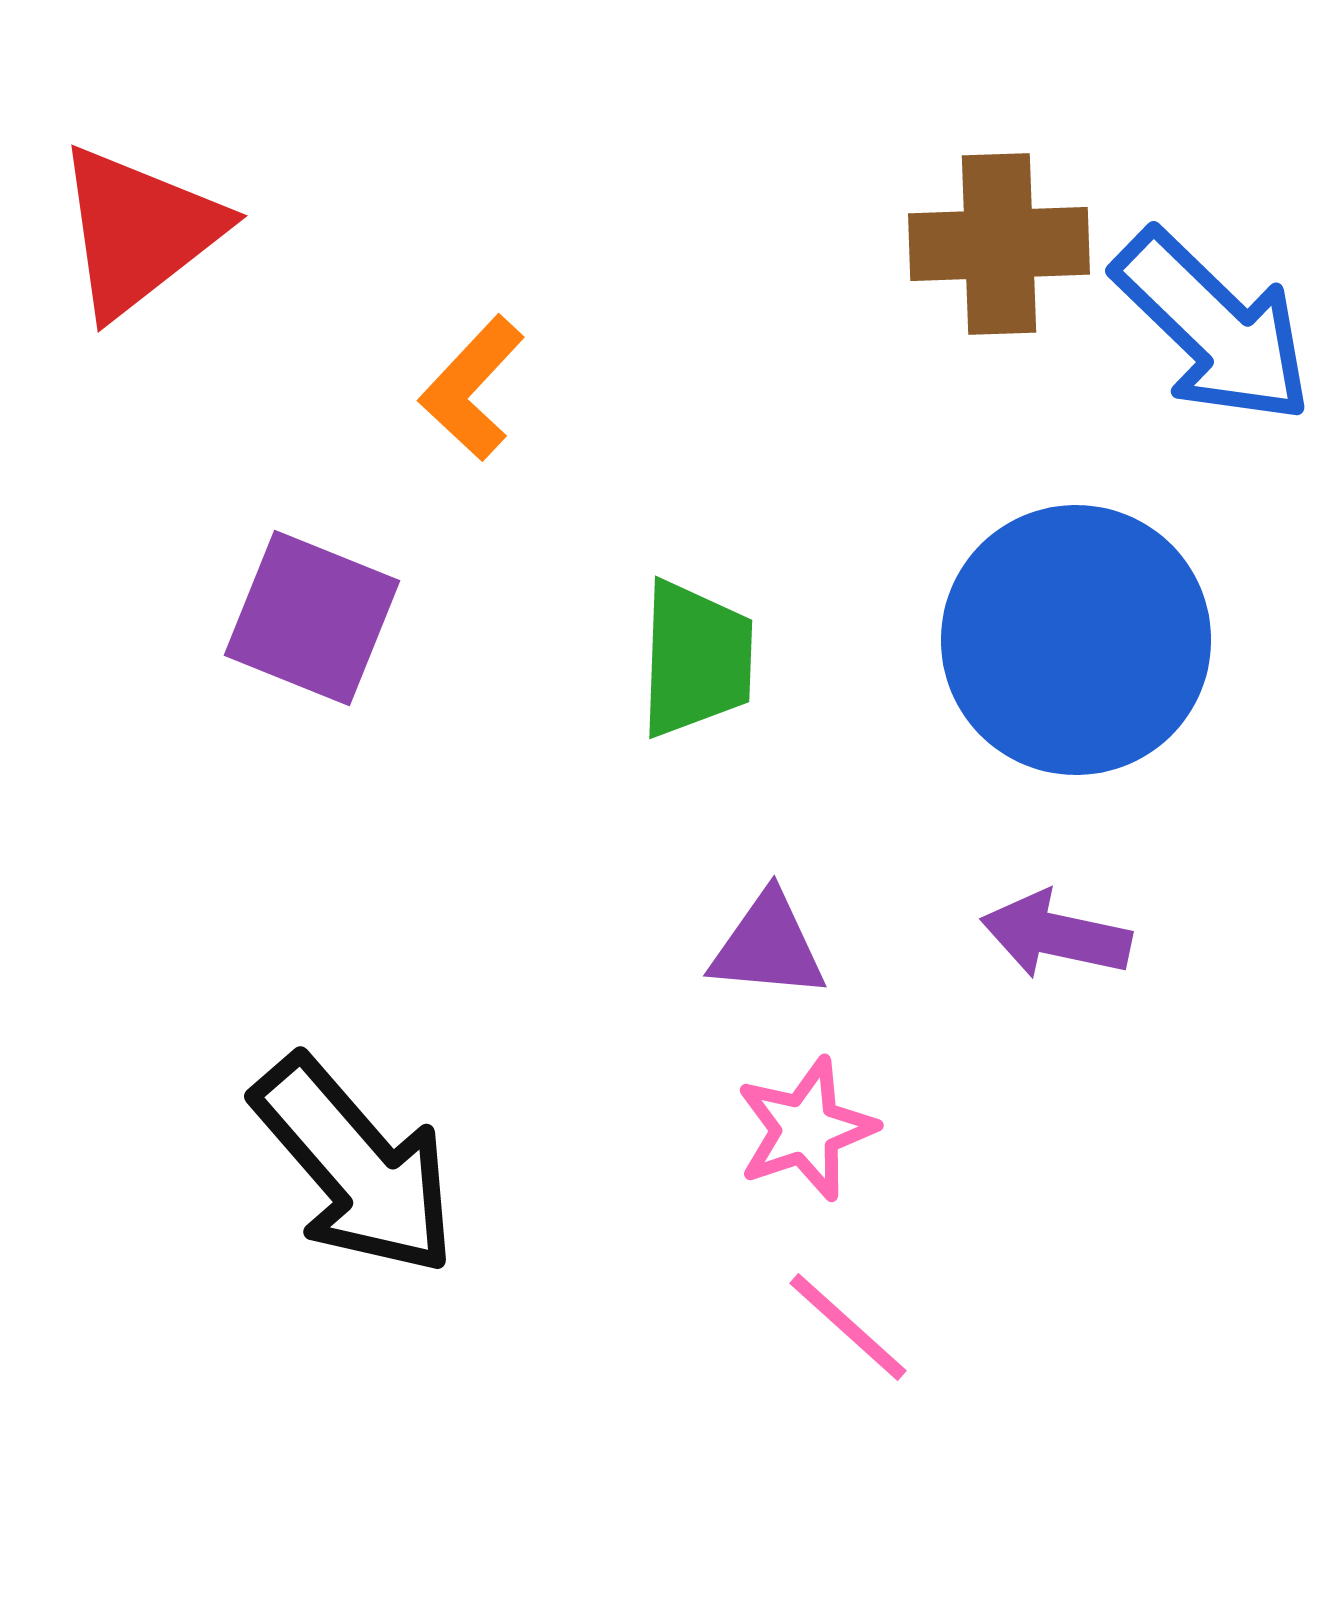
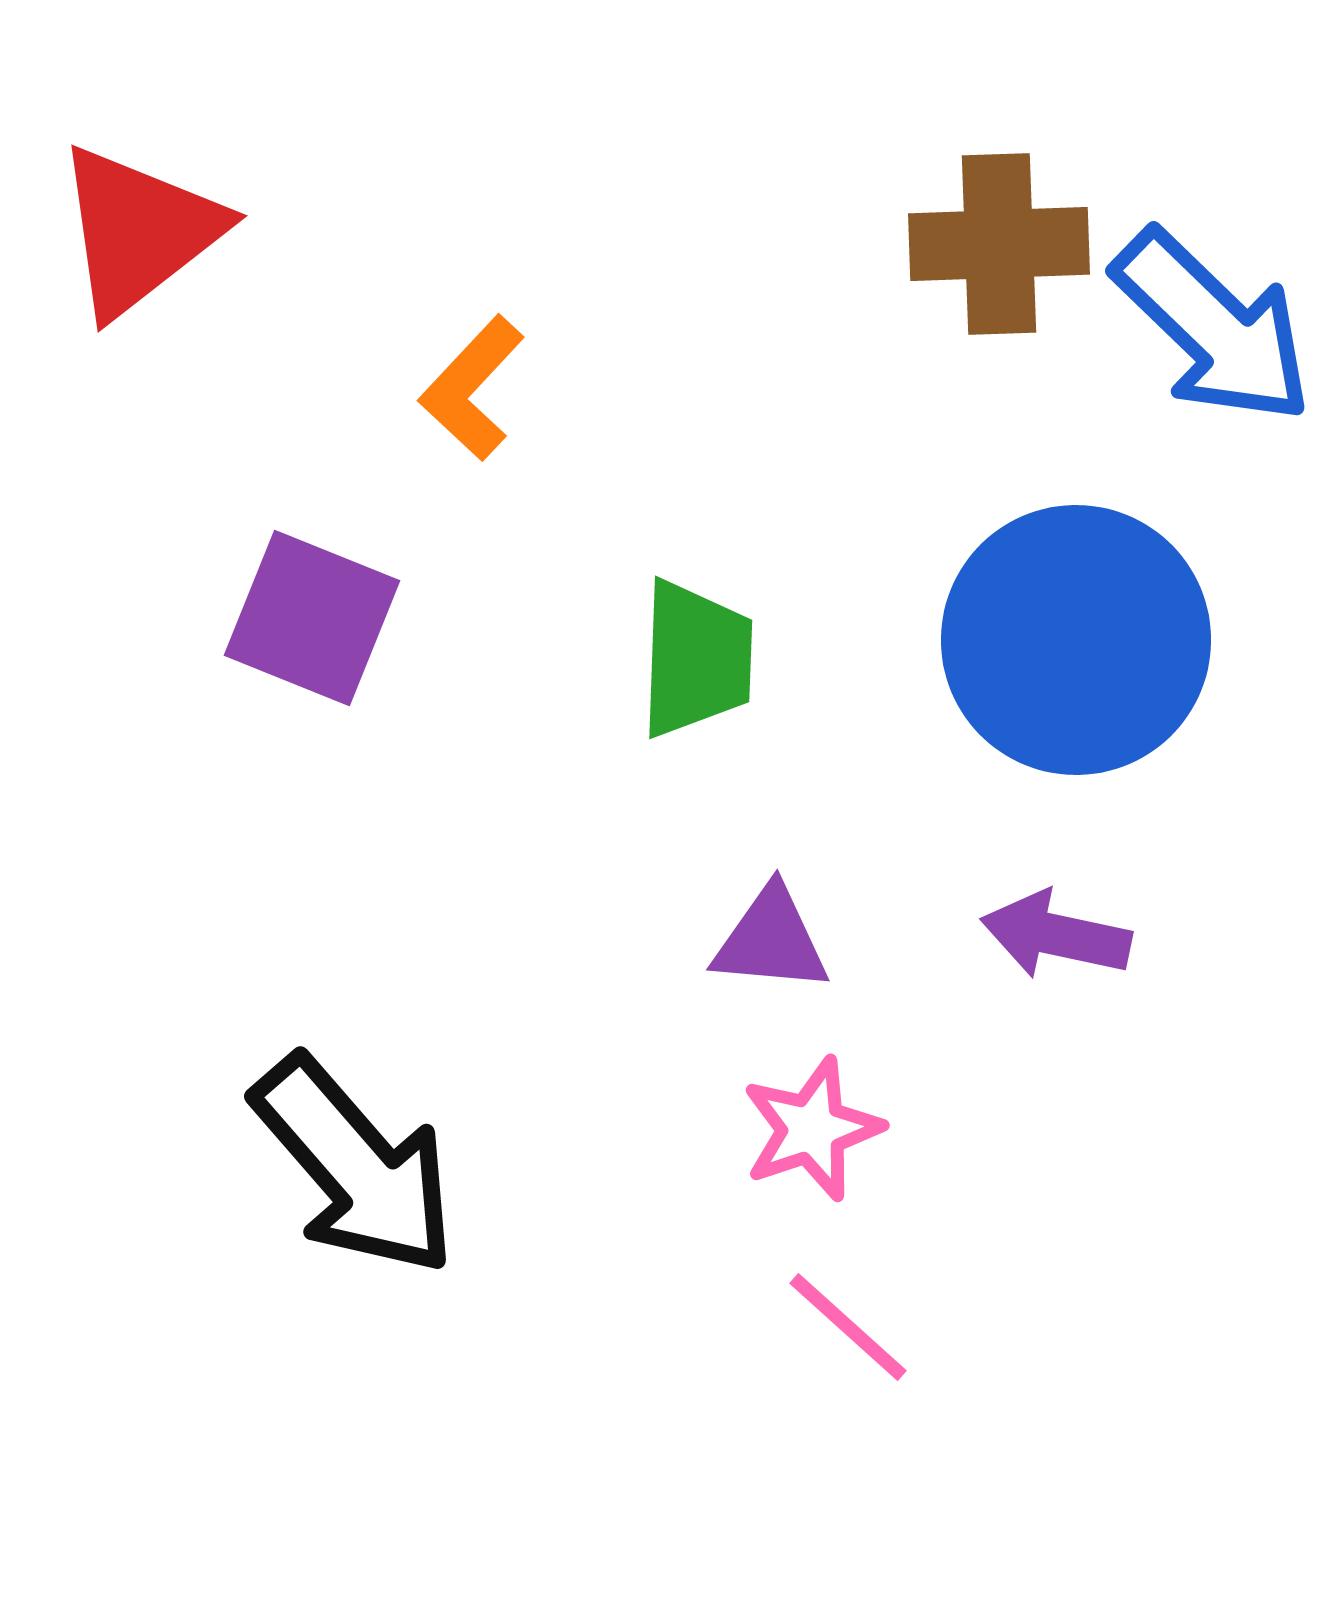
purple triangle: moved 3 px right, 6 px up
pink star: moved 6 px right
